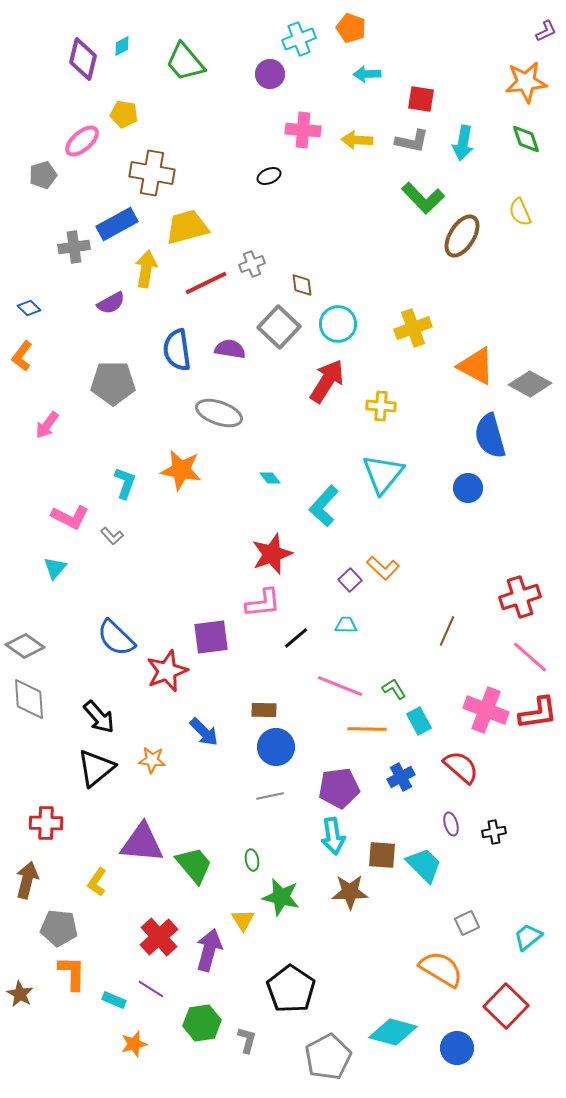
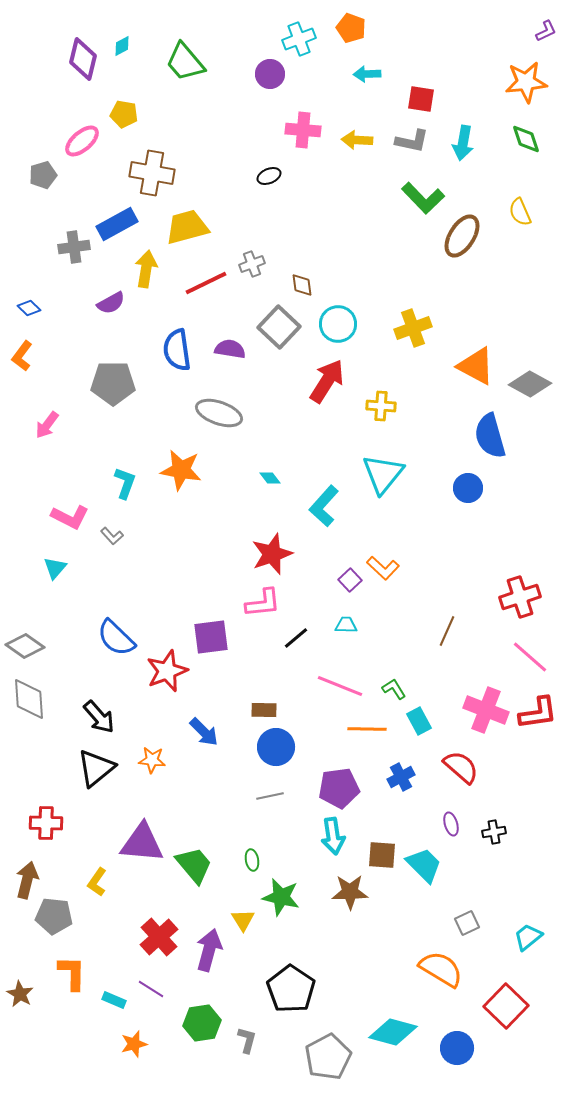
gray pentagon at (59, 928): moved 5 px left, 12 px up
